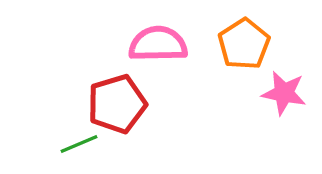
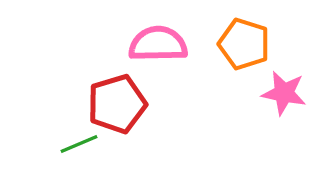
orange pentagon: rotated 21 degrees counterclockwise
